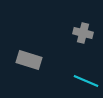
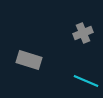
gray cross: rotated 36 degrees counterclockwise
